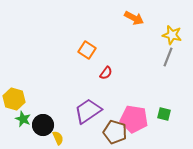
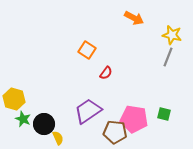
black circle: moved 1 px right, 1 px up
brown pentagon: rotated 10 degrees counterclockwise
